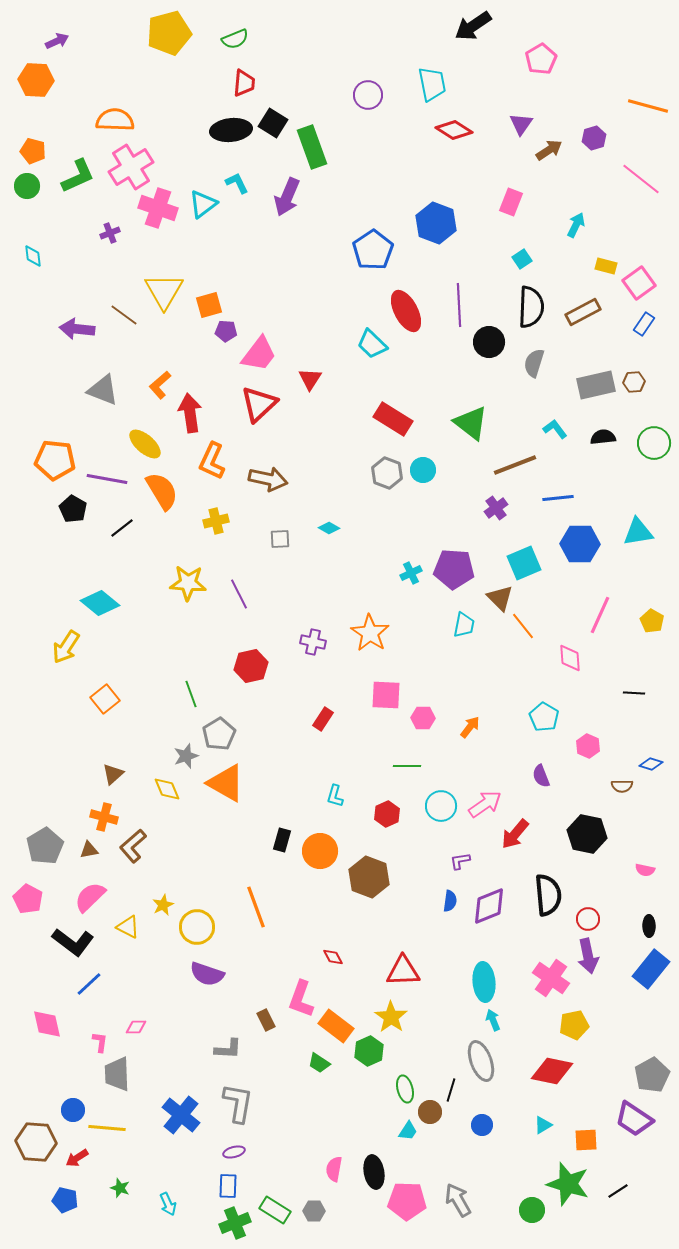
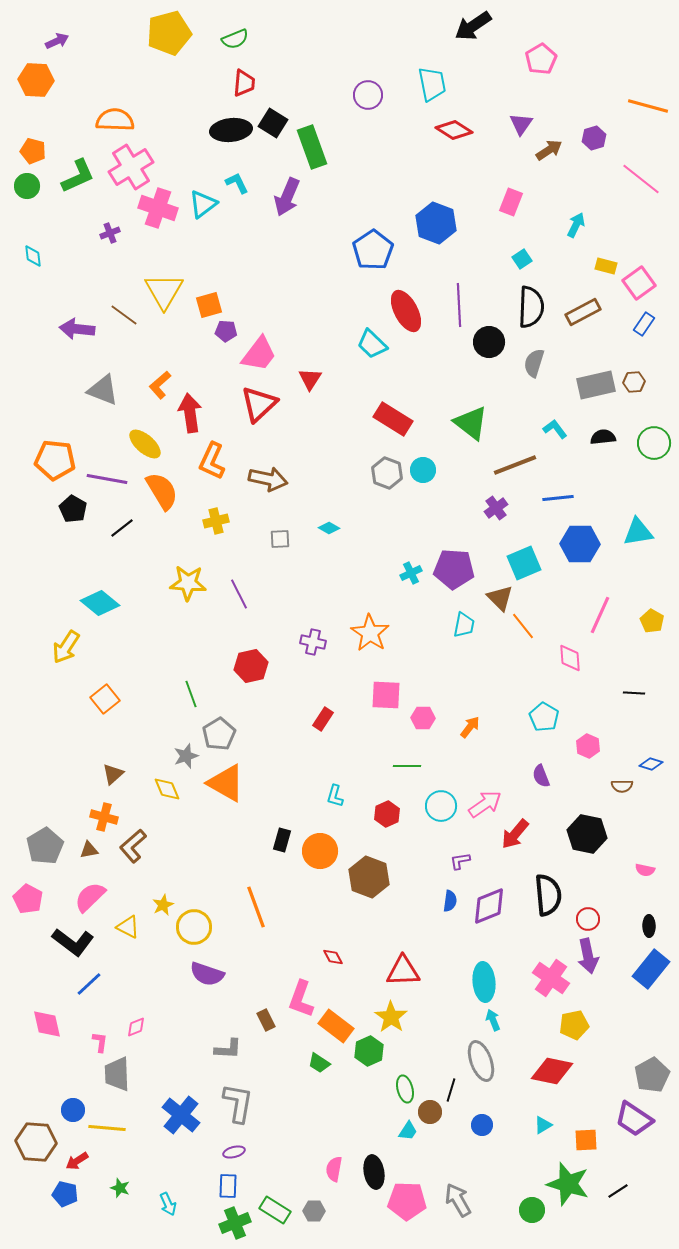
yellow circle at (197, 927): moved 3 px left
pink diamond at (136, 1027): rotated 20 degrees counterclockwise
red arrow at (77, 1158): moved 3 px down
blue pentagon at (65, 1200): moved 6 px up
